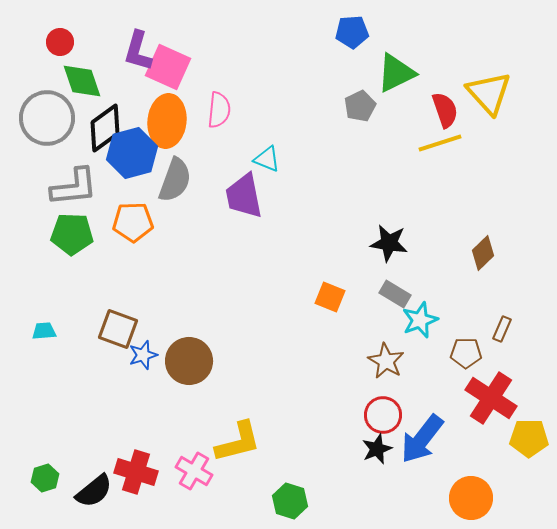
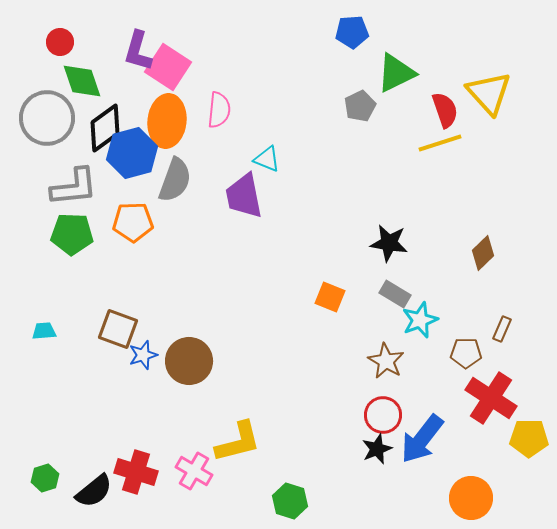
pink square at (168, 67): rotated 9 degrees clockwise
